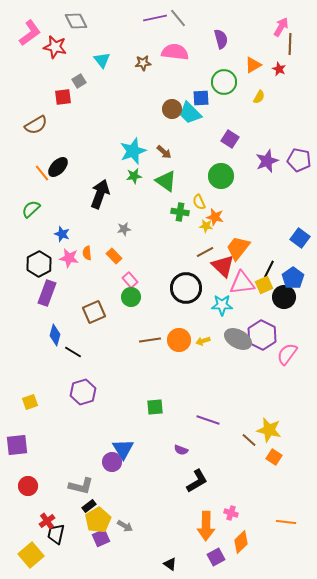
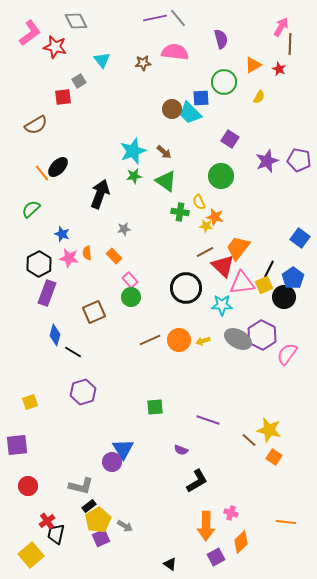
brown line at (150, 340): rotated 15 degrees counterclockwise
